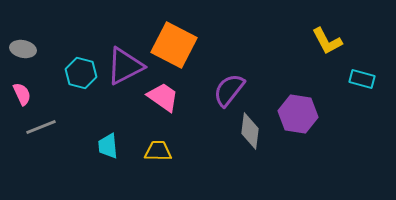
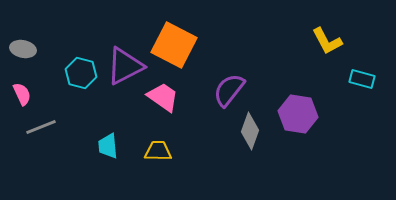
gray diamond: rotated 12 degrees clockwise
